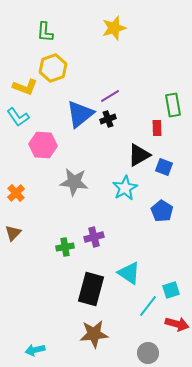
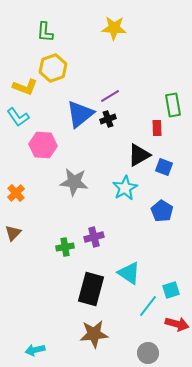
yellow star: rotated 20 degrees clockwise
